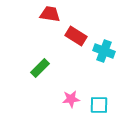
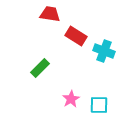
pink star: rotated 24 degrees counterclockwise
